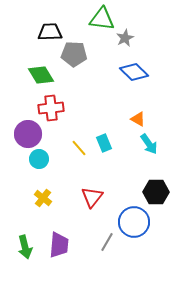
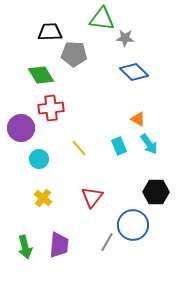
gray star: rotated 30 degrees clockwise
purple circle: moved 7 px left, 6 px up
cyan rectangle: moved 15 px right, 3 px down
blue circle: moved 1 px left, 3 px down
